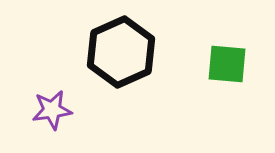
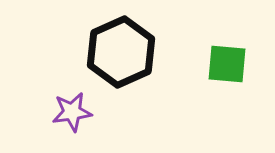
purple star: moved 20 px right, 2 px down
